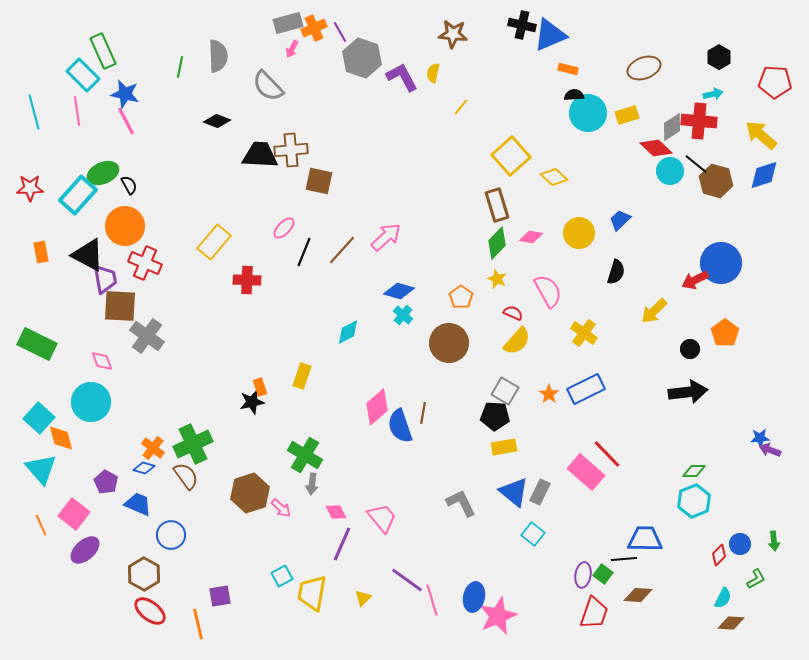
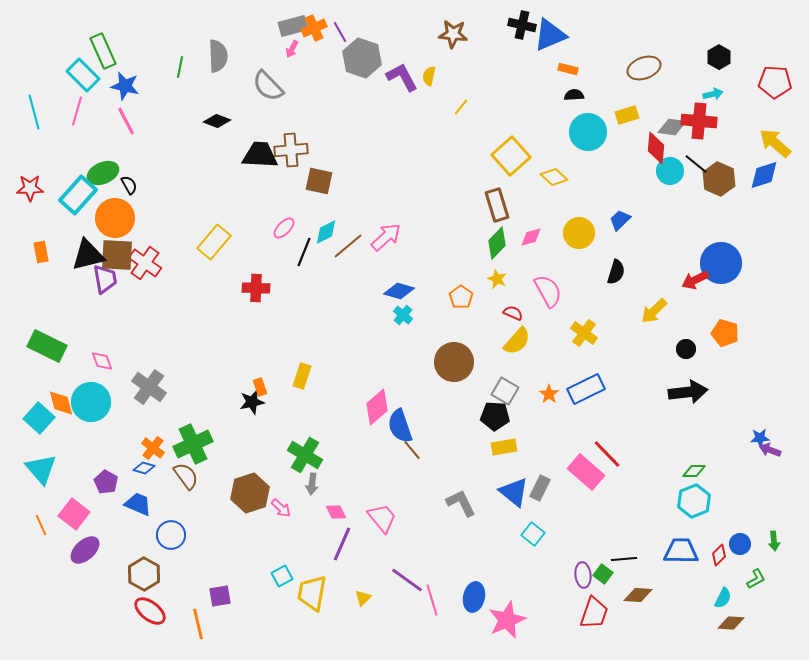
gray rectangle at (288, 23): moved 5 px right, 3 px down
yellow semicircle at (433, 73): moved 4 px left, 3 px down
blue star at (125, 94): moved 8 px up
pink line at (77, 111): rotated 24 degrees clockwise
cyan circle at (588, 113): moved 19 px down
gray diamond at (672, 127): rotated 40 degrees clockwise
yellow arrow at (761, 135): moved 14 px right, 8 px down
red diamond at (656, 148): rotated 52 degrees clockwise
brown hexagon at (716, 181): moved 3 px right, 2 px up; rotated 8 degrees clockwise
orange circle at (125, 226): moved 10 px left, 8 px up
pink diamond at (531, 237): rotated 25 degrees counterclockwise
brown line at (342, 250): moved 6 px right, 4 px up; rotated 8 degrees clockwise
black triangle at (88, 255): rotated 42 degrees counterclockwise
red cross at (145, 263): rotated 12 degrees clockwise
red cross at (247, 280): moved 9 px right, 8 px down
brown square at (120, 306): moved 3 px left, 51 px up
cyan diamond at (348, 332): moved 22 px left, 100 px up
orange pentagon at (725, 333): rotated 20 degrees counterclockwise
gray cross at (147, 336): moved 2 px right, 51 px down
brown circle at (449, 343): moved 5 px right, 19 px down
green rectangle at (37, 344): moved 10 px right, 2 px down
black circle at (690, 349): moved 4 px left
brown line at (423, 413): moved 11 px left, 37 px down; rotated 50 degrees counterclockwise
orange diamond at (61, 438): moved 35 px up
gray rectangle at (540, 492): moved 4 px up
blue trapezoid at (645, 539): moved 36 px right, 12 px down
purple ellipse at (583, 575): rotated 15 degrees counterclockwise
pink star at (498, 616): moved 9 px right, 4 px down
